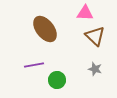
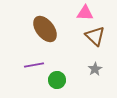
gray star: rotated 24 degrees clockwise
